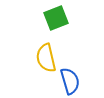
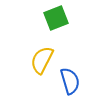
yellow semicircle: moved 4 px left, 2 px down; rotated 40 degrees clockwise
